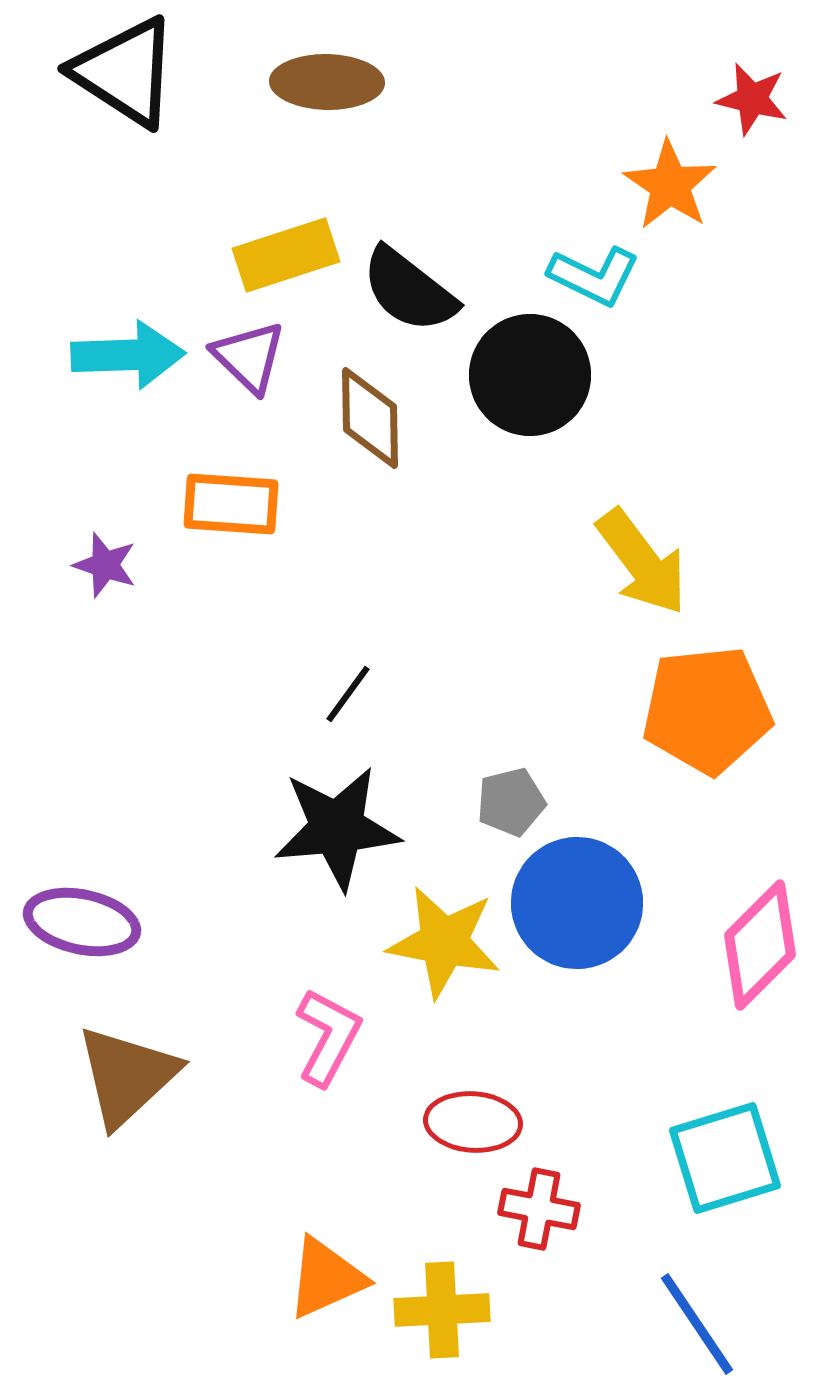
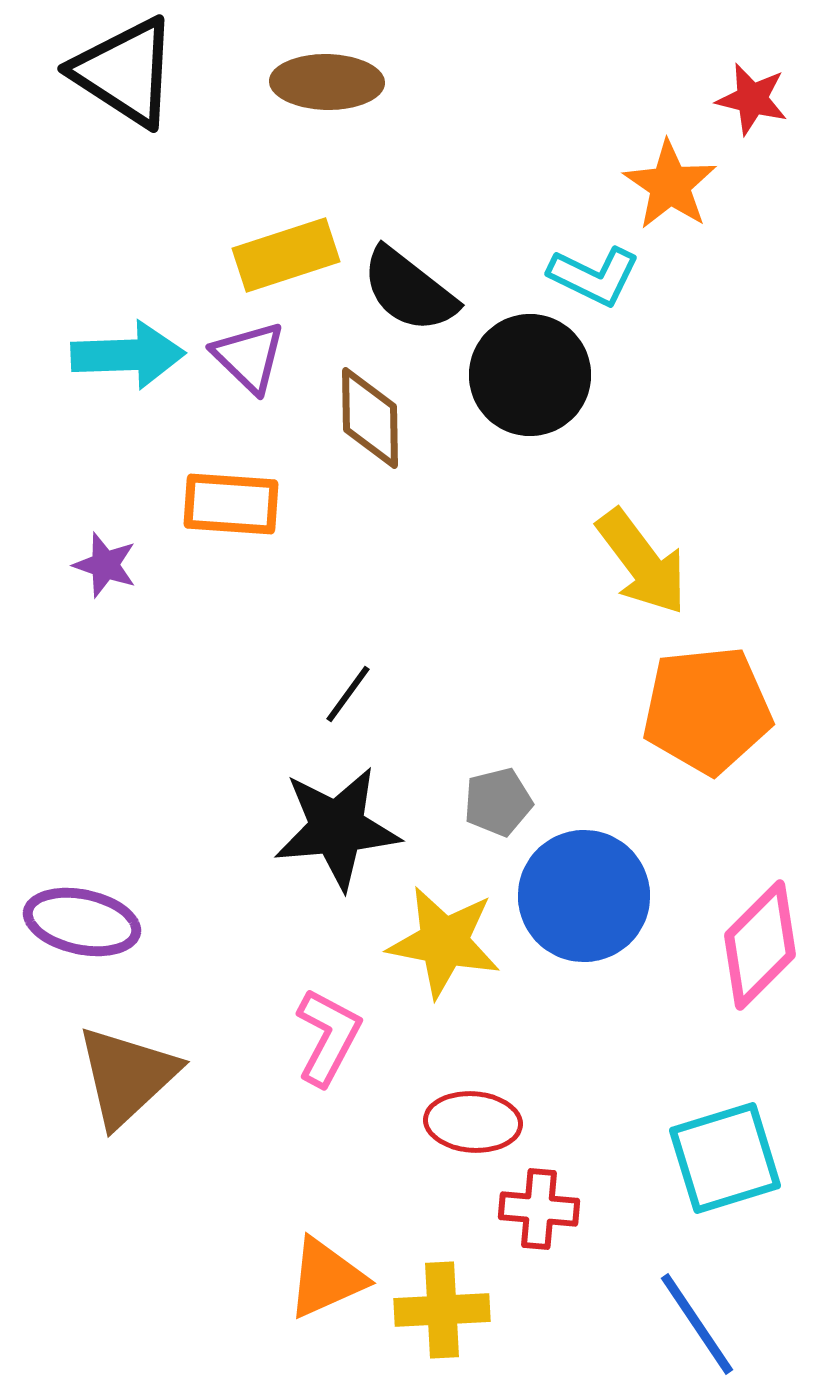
gray pentagon: moved 13 px left
blue circle: moved 7 px right, 7 px up
red cross: rotated 6 degrees counterclockwise
